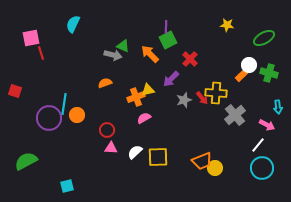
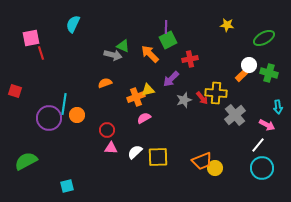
red cross: rotated 35 degrees clockwise
